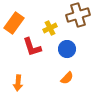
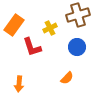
orange rectangle: moved 2 px down
blue circle: moved 10 px right, 2 px up
orange arrow: moved 1 px right, 1 px down
